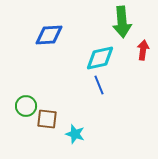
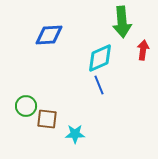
cyan diamond: rotated 12 degrees counterclockwise
cyan star: rotated 18 degrees counterclockwise
